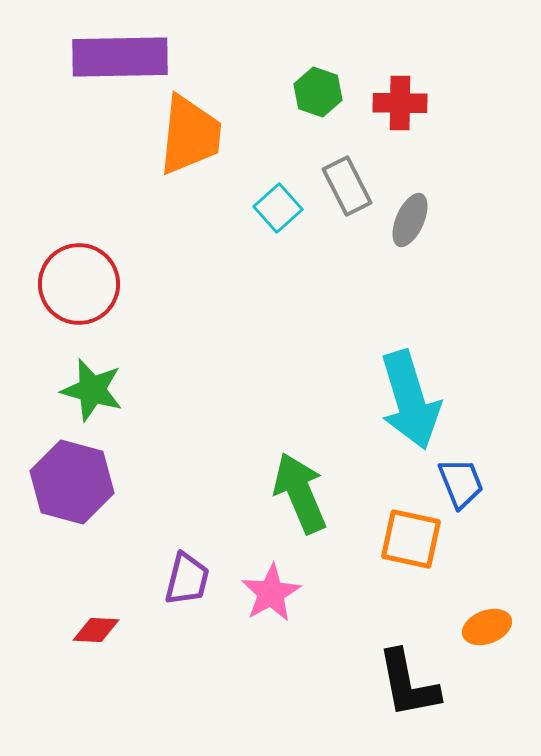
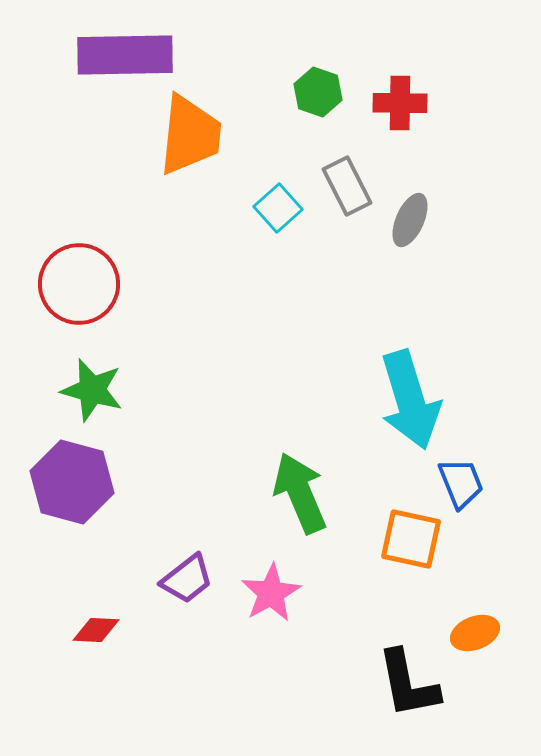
purple rectangle: moved 5 px right, 2 px up
purple trapezoid: rotated 38 degrees clockwise
orange ellipse: moved 12 px left, 6 px down
